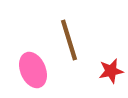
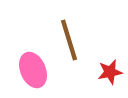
red star: moved 1 px left, 1 px down
